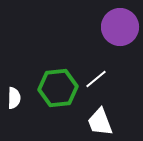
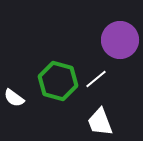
purple circle: moved 13 px down
green hexagon: moved 7 px up; rotated 21 degrees clockwise
white semicircle: rotated 125 degrees clockwise
